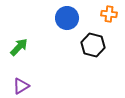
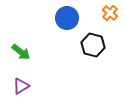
orange cross: moved 1 px right, 1 px up; rotated 35 degrees clockwise
green arrow: moved 2 px right, 5 px down; rotated 84 degrees clockwise
